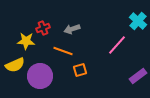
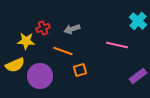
pink line: rotated 60 degrees clockwise
